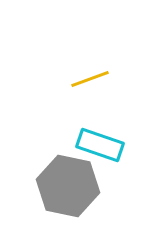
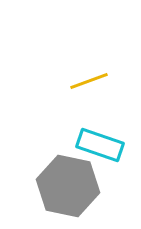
yellow line: moved 1 px left, 2 px down
